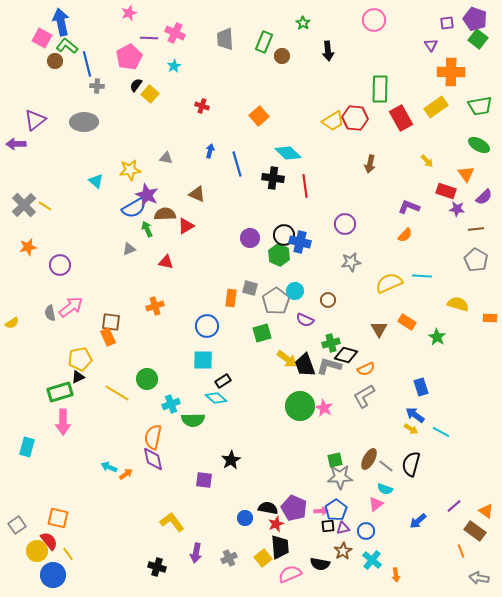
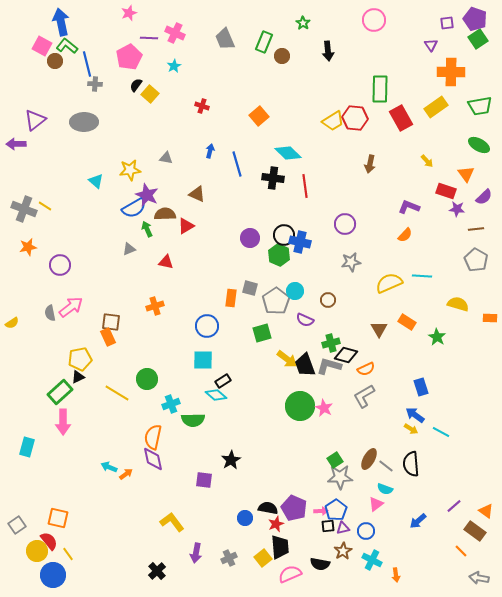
pink square at (42, 38): moved 8 px down
gray trapezoid at (225, 39): rotated 20 degrees counterclockwise
green square at (478, 39): rotated 18 degrees clockwise
gray cross at (97, 86): moved 2 px left, 2 px up
gray cross at (24, 205): moved 4 px down; rotated 25 degrees counterclockwise
green rectangle at (60, 392): rotated 25 degrees counterclockwise
cyan diamond at (216, 398): moved 3 px up
green square at (335, 460): rotated 21 degrees counterclockwise
black semicircle at (411, 464): rotated 20 degrees counterclockwise
orange line at (461, 551): rotated 24 degrees counterclockwise
cyan cross at (372, 560): rotated 12 degrees counterclockwise
black cross at (157, 567): moved 4 px down; rotated 30 degrees clockwise
